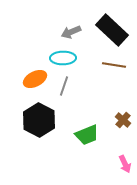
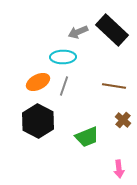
gray arrow: moved 7 px right
cyan ellipse: moved 1 px up
brown line: moved 21 px down
orange ellipse: moved 3 px right, 3 px down
black hexagon: moved 1 px left, 1 px down
green trapezoid: moved 2 px down
pink arrow: moved 6 px left, 5 px down; rotated 18 degrees clockwise
